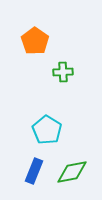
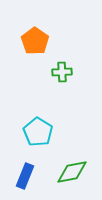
green cross: moved 1 px left
cyan pentagon: moved 9 px left, 2 px down
blue rectangle: moved 9 px left, 5 px down
